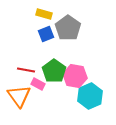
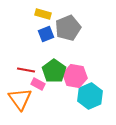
yellow rectangle: moved 1 px left
gray pentagon: rotated 15 degrees clockwise
orange triangle: moved 1 px right, 3 px down
